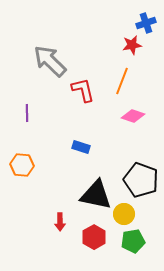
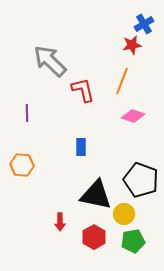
blue cross: moved 2 px left, 1 px down; rotated 12 degrees counterclockwise
blue rectangle: rotated 72 degrees clockwise
